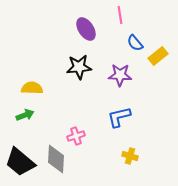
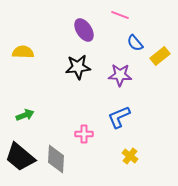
pink line: rotated 60 degrees counterclockwise
purple ellipse: moved 2 px left, 1 px down
yellow rectangle: moved 2 px right
black star: moved 1 px left
yellow semicircle: moved 9 px left, 36 px up
blue L-shape: rotated 10 degrees counterclockwise
pink cross: moved 8 px right, 2 px up; rotated 18 degrees clockwise
yellow cross: rotated 21 degrees clockwise
black trapezoid: moved 5 px up
